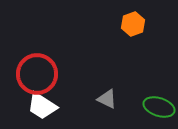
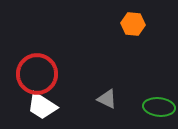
orange hexagon: rotated 25 degrees clockwise
green ellipse: rotated 12 degrees counterclockwise
